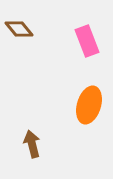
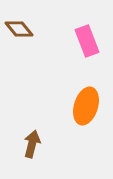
orange ellipse: moved 3 px left, 1 px down
brown arrow: rotated 28 degrees clockwise
